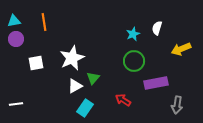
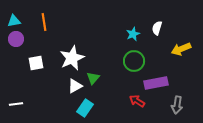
red arrow: moved 14 px right, 1 px down
